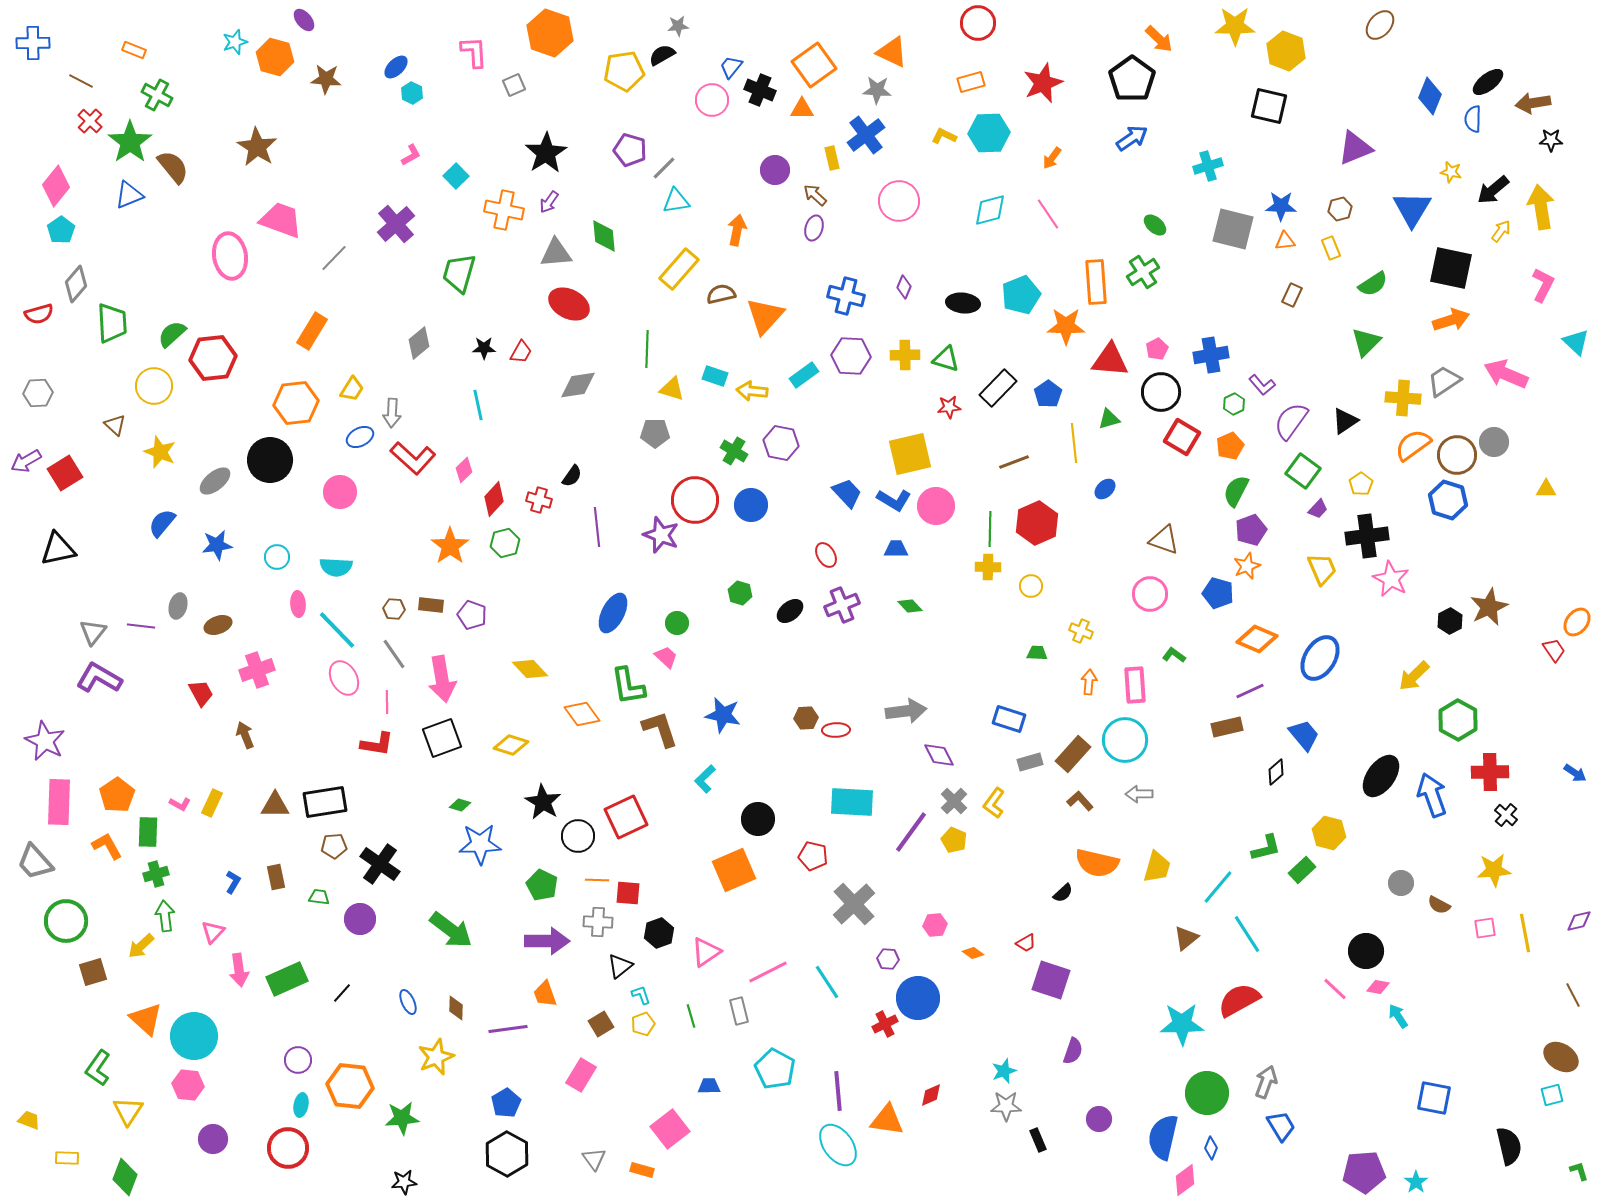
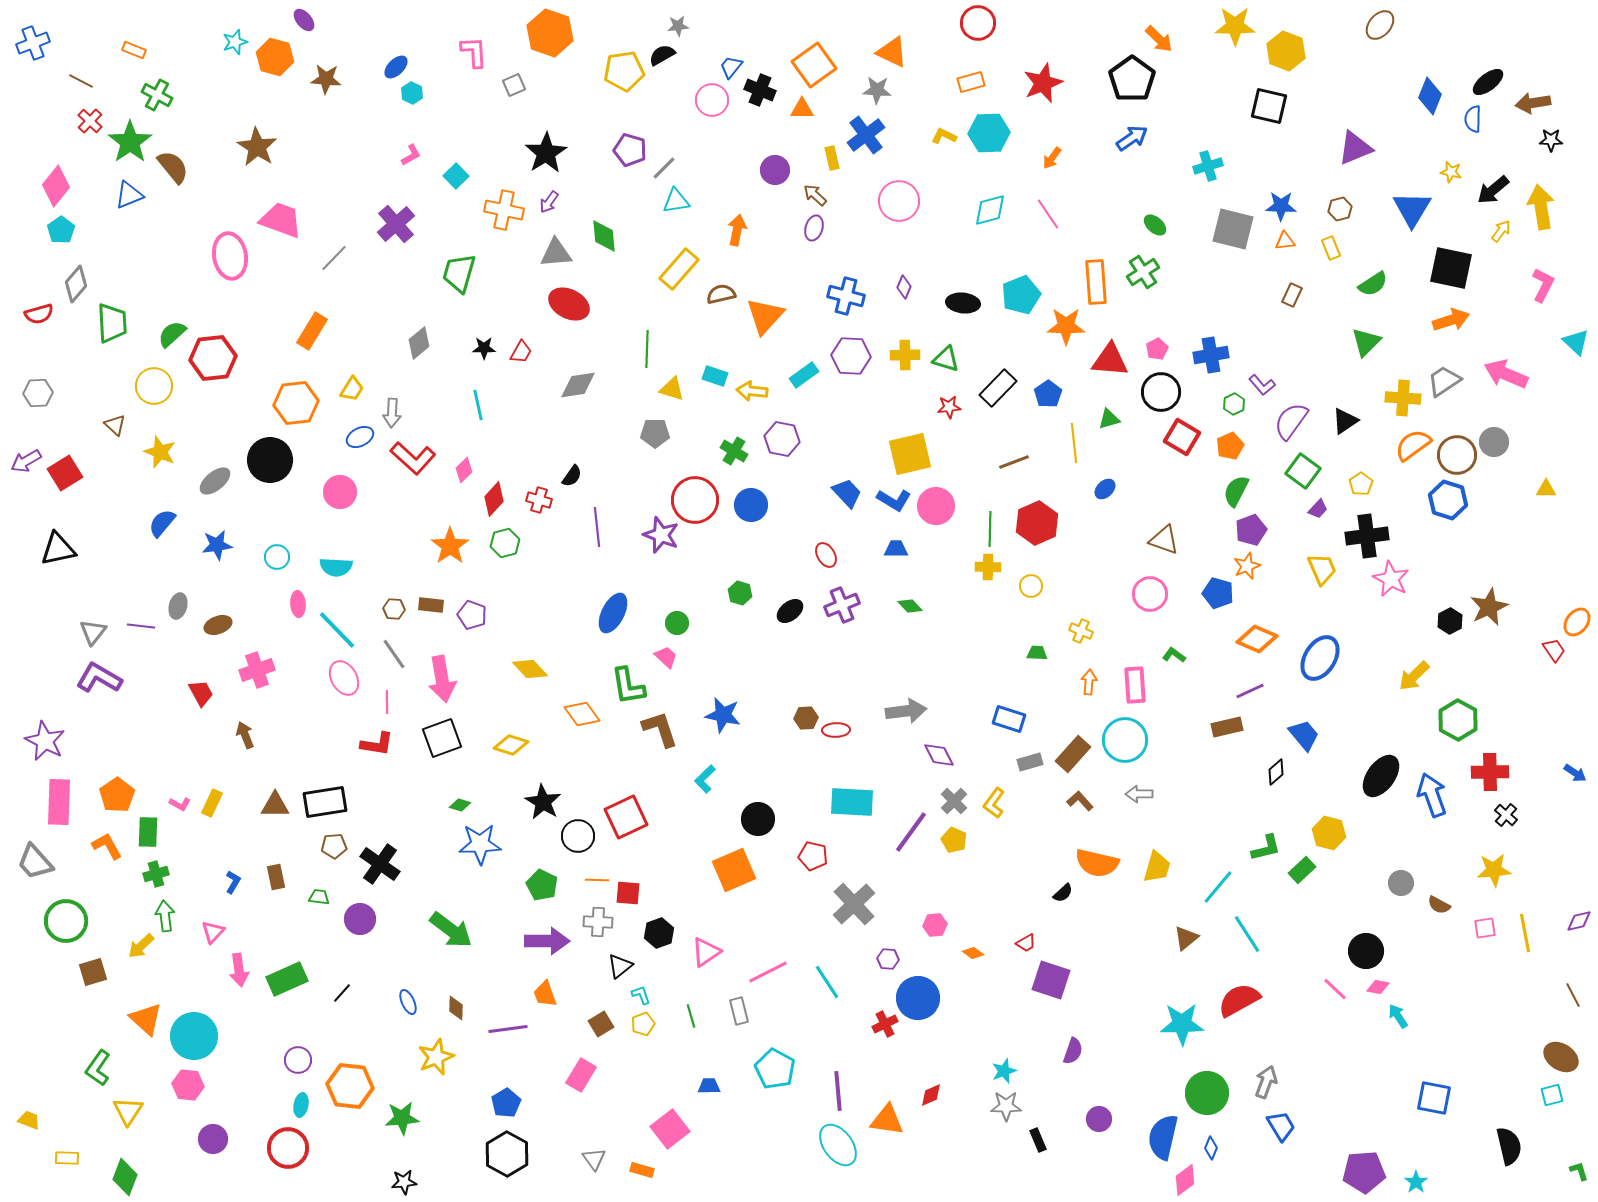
blue cross at (33, 43): rotated 20 degrees counterclockwise
purple hexagon at (781, 443): moved 1 px right, 4 px up
